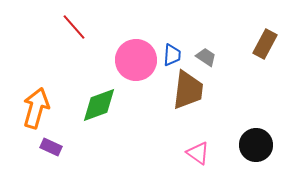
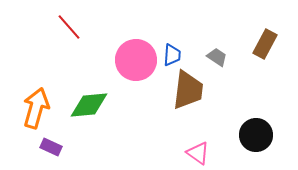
red line: moved 5 px left
gray trapezoid: moved 11 px right
green diamond: moved 10 px left; rotated 15 degrees clockwise
black circle: moved 10 px up
